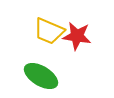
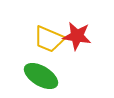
yellow trapezoid: moved 8 px down
